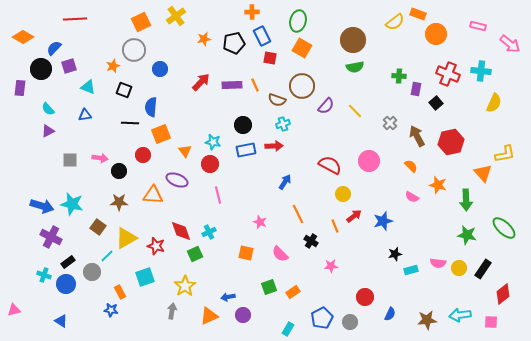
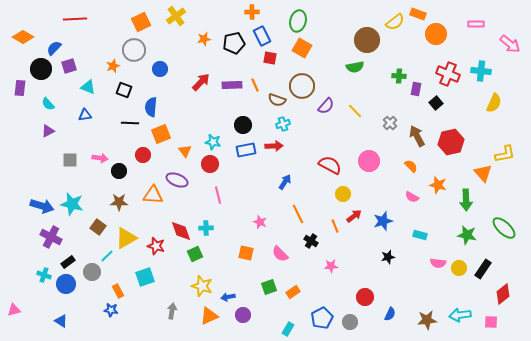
pink rectangle at (478, 26): moved 2 px left, 2 px up; rotated 14 degrees counterclockwise
brown circle at (353, 40): moved 14 px right
cyan semicircle at (48, 109): moved 5 px up
cyan cross at (209, 232): moved 3 px left, 4 px up; rotated 24 degrees clockwise
black star at (395, 254): moved 7 px left, 3 px down
cyan rectangle at (411, 270): moved 9 px right, 35 px up; rotated 32 degrees clockwise
yellow star at (185, 286): moved 17 px right; rotated 20 degrees counterclockwise
orange rectangle at (120, 292): moved 2 px left, 1 px up
